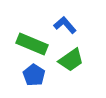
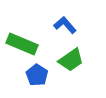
green rectangle: moved 10 px left
blue pentagon: moved 3 px right
